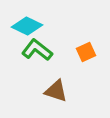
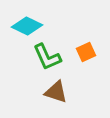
green L-shape: moved 10 px right, 7 px down; rotated 152 degrees counterclockwise
brown triangle: moved 1 px down
